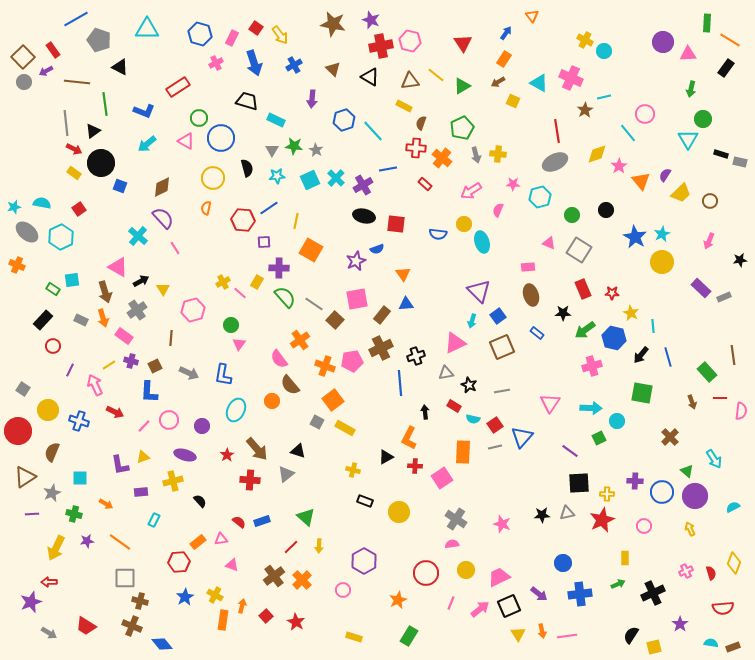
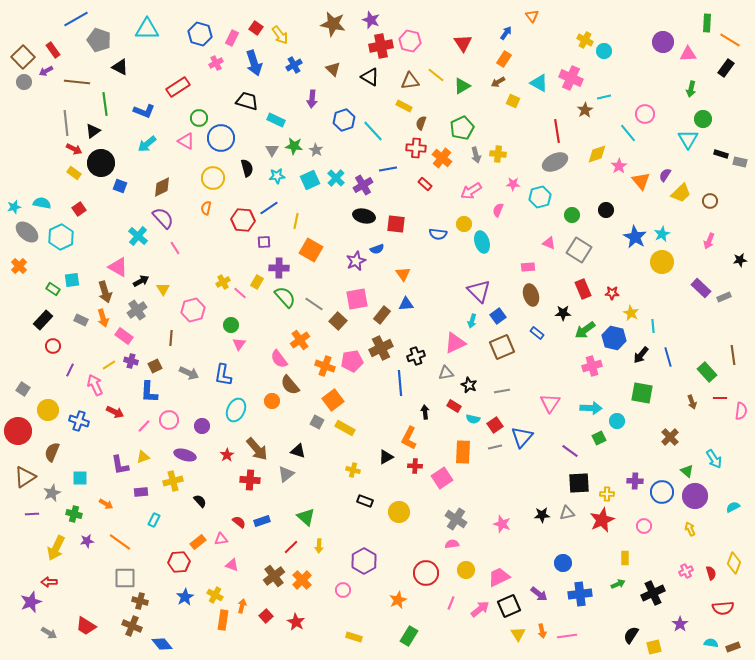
orange cross at (17, 265): moved 2 px right, 1 px down; rotated 21 degrees clockwise
brown square at (335, 320): moved 3 px right, 1 px down
